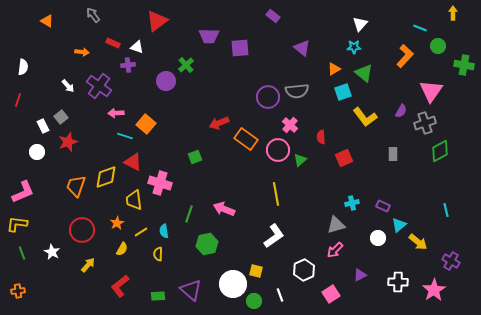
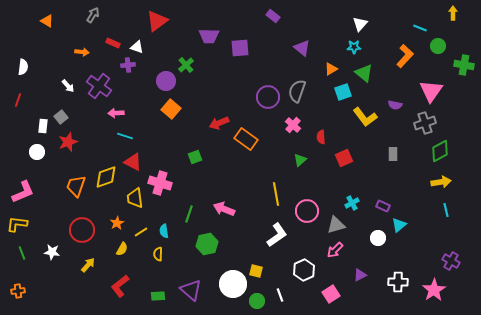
gray arrow at (93, 15): rotated 70 degrees clockwise
orange triangle at (334, 69): moved 3 px left
gray semicircle at (297, 91): rotated 115 degrees clockwise
purple semicircle at (401, 111): moved 6 px left, 6 px up; rotated 72 degrees clockwise
orange square at (146, 124): moved 25 px right, 15 px up
pink cross at (290, 125): moved 3 px right
white rectangle at (43, 126): rotated 32 degrees clockwise
pink circle at (278, 150): moved 29 px right, 61 px down
yellow trapezoid at (134, 200): moved 1 px right, 2 px up
cyan cross at (352, 203): rotated 16 degrees counterclockwise
white L-shape at (274, 236): moved 3 px right, 1 px up
yellow arrow at (418, 242): moved 23 px right, 60 px up; rotated 48 degrees counterclockwise
white star at (52, 252): rotated 21 degrees counterclockwise
green circle at (254, 301): moved 3 px right
